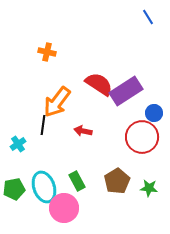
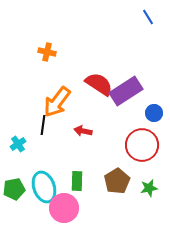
red circle: moved 8 px down
green rectangle: rotated 30 degrees clockwise
green star: rotated 18 degrees counterclockwise
